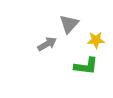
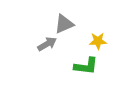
gray triangle: moved 5 px left; rotated 25 degrees clockwise
yellow star: moved 2 px right, 1 px down
